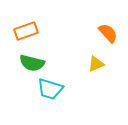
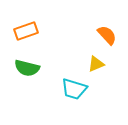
orange semicircle: moved 1 px left, 2 px down
green semicircle: moved 5 px left, 5 px down
cyan trapezoid: moved 24 px right
